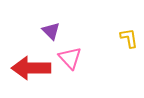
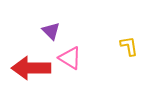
yellow L-shape: moved 8 px down
pink triangle: rotated 15 degrees counterclockwise
